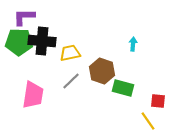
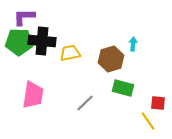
brown hexagon: moved 9 px right, 12 px up; rotated 25 degrees clockwise
gray line: moved 14 px right, 22 px down
red square: moved 2 px down
